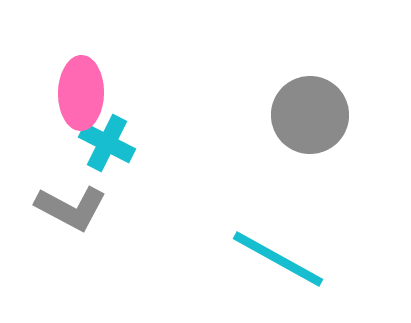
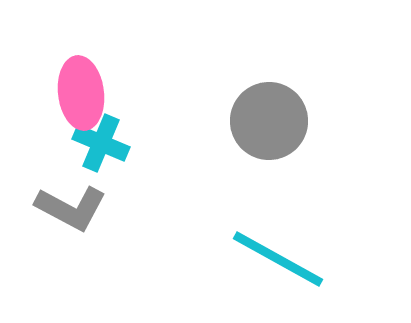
pink ellipse: rotated 8 degrees counterclockwise
gray circle: moved 41 px left, 6 px down
cyan cross: moved 6 px left; rotated 4 degrees counterclockwise
